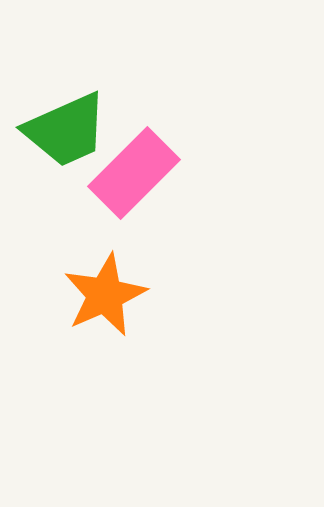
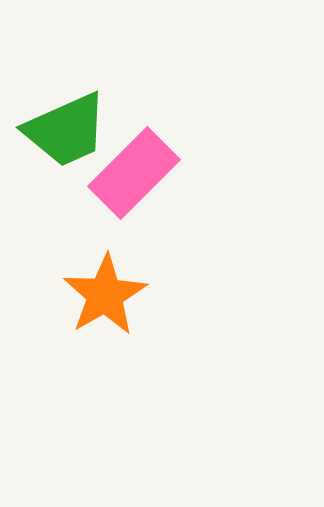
orange star: rotated 6 degrees counterclockwise
